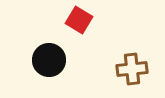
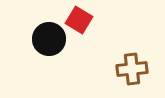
black circle: moved 21 px up
